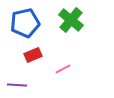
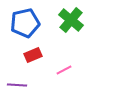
pink line: moved 1 px right, 1 px down
